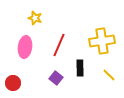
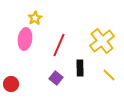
yellow star: rotated 24 degrees clockwise
yellow cross: rotated 30 degrees counterclockwise
pink ellipse: moved 8 px up
red circle: moved 2 px left, 1 px down
